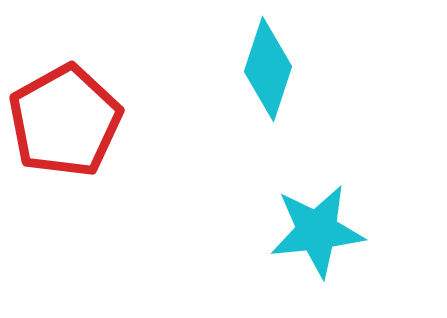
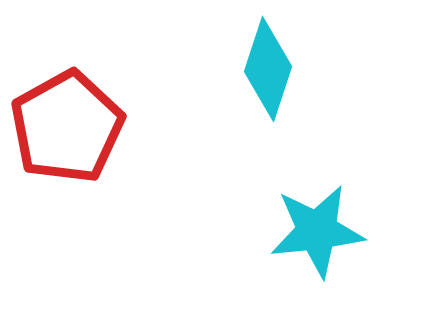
red pentagon: moved 2 px right, 6 px down
